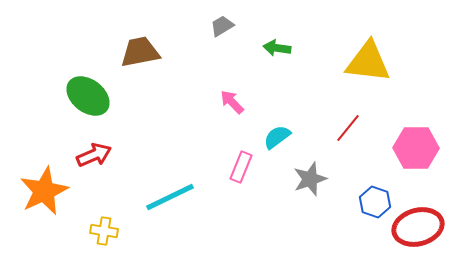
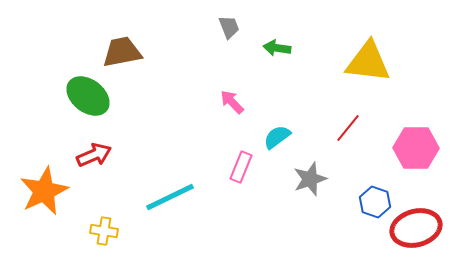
gray trapezoid: moved 7 px right, 1 px down; rotated 100 degrees clockwise
brown trapezoid: moved 18 px left
red ellipse: moved 2 px left, 1 px down
